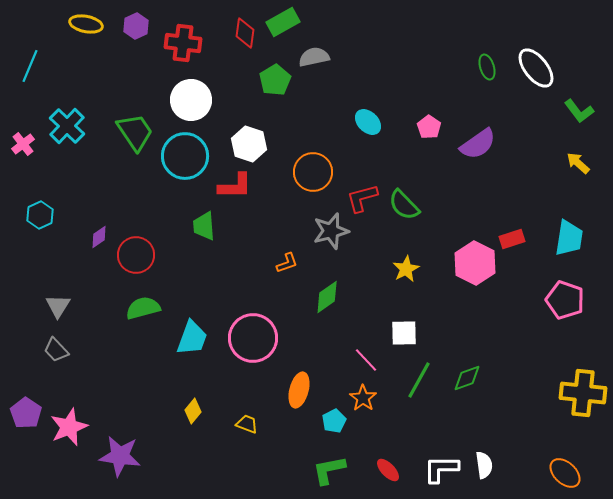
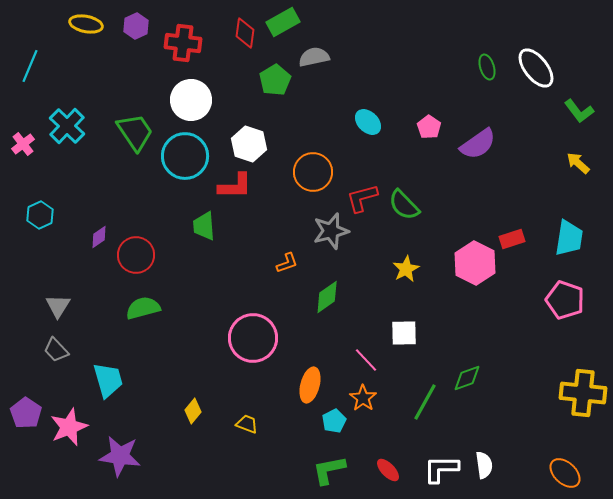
cyan trapezoid at (192, 338): moved 84 px left, 42 px down; rotated 36 degrees counterclockwise
green line at (419, 380): moved 6 px right, 22 px down
orange ellipse at (299, 390): moved 11 px right, 5 px up
